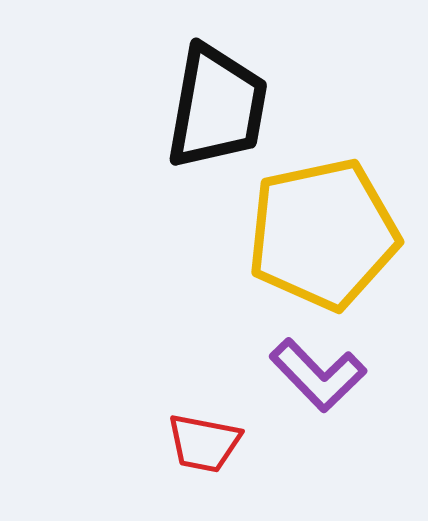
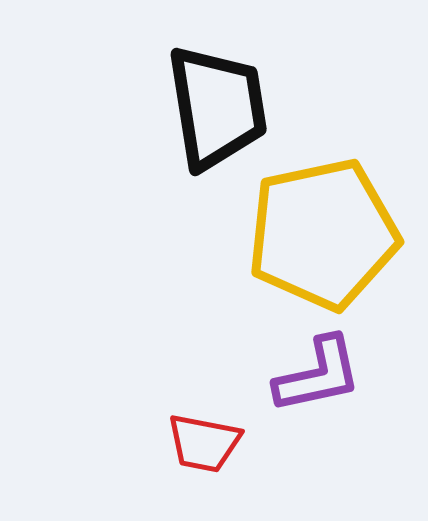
black trapezoid: rotated 19 degrees counterclockwise
purple L-shape: rotated 58 degrees counterclockwise
